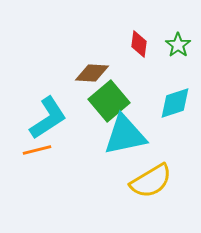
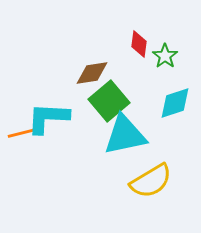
green star: moved 13 px left, 11 px down
brown diamond: rotated 12 degrees counterclockwise
cyan L-shape: rotated 144 degrees counterclockwise
orange line: moved 15 px left, 17 px up
